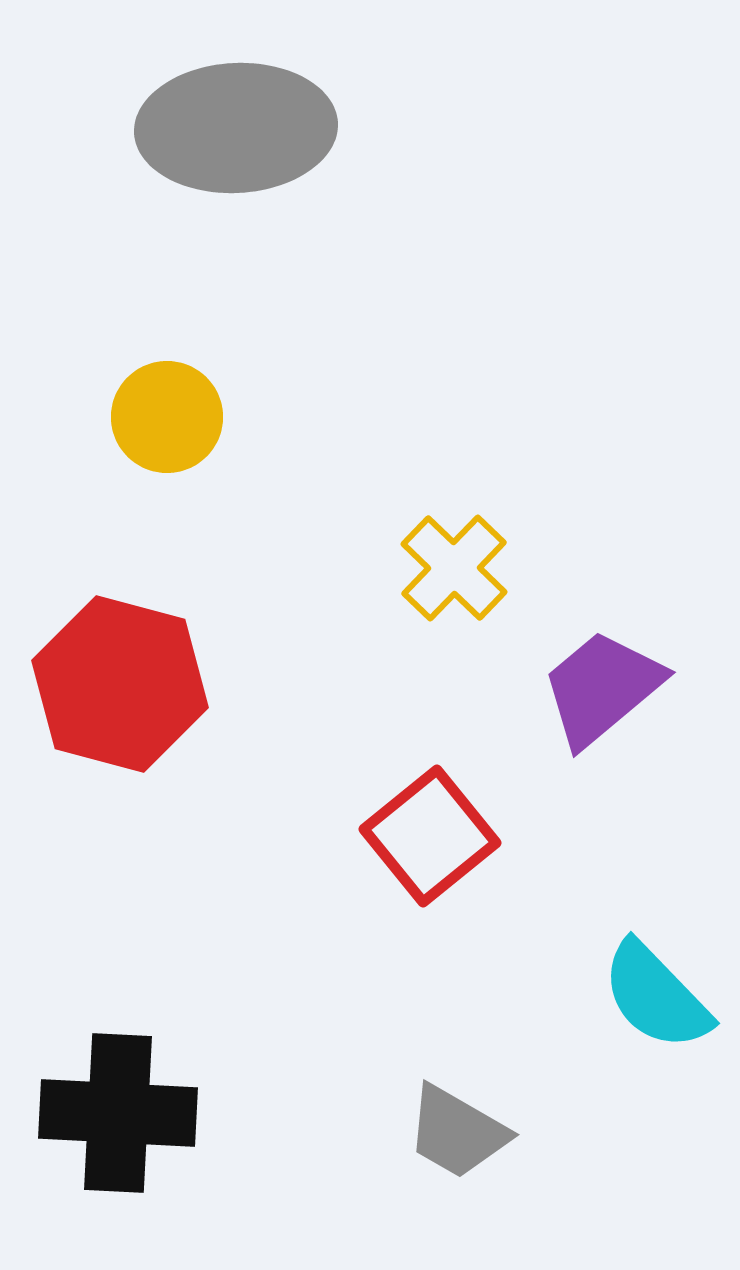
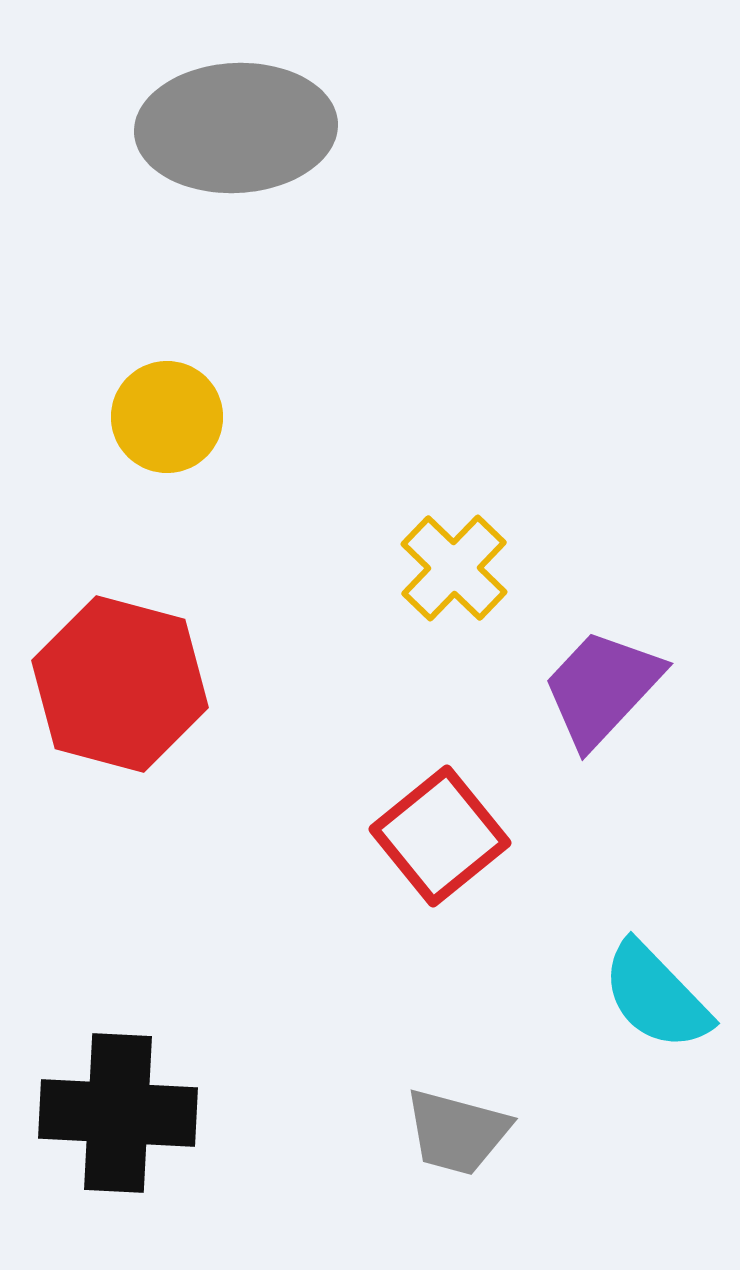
purple trapezoid: rotated 7 degrees counterclockwise
red square: moved 10 px right
gray trapezoid: rotated 15 degrees counterclockwise
